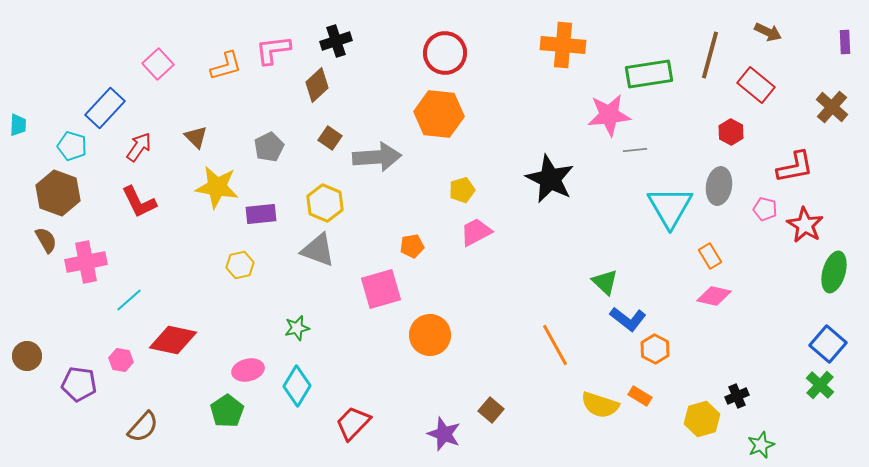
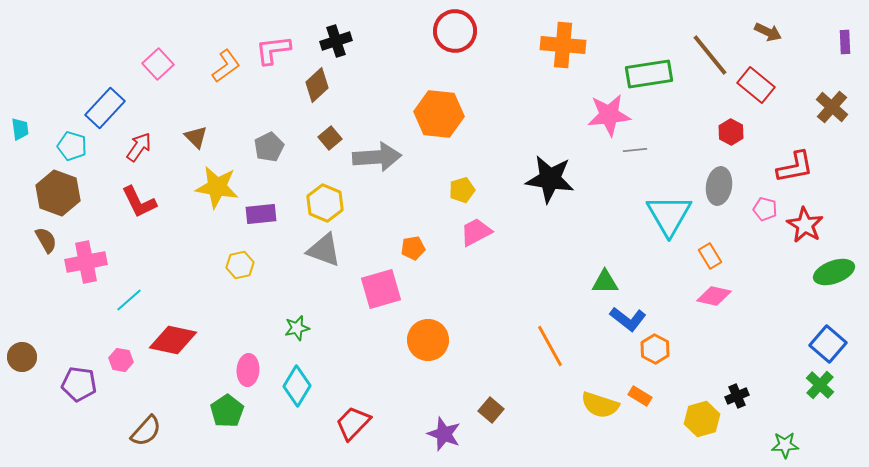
red circle at (445, 53): moved 10 px right, 22 px up
brown line at (710, 55): rotated 54 degrees counterclockwise
orange L-shape at (226, 66): rotated 20 degrees counterclockwise
cyan trapezoid at (18, 125): moved 2 px right, 4 px down; rotated 10 degrees counterclockwise
brown square at (330, 138): rotated 15 degrees clockwise
black star at (550, 179): rotated 18 degrees counterclockwise
cyan triangle at (670, 207): moved 1 px left, 8 px down
orange pentagon at (412, 246): moved 1 px right, 2 px down
gray triangle at (318, 250): moved 6 px right
green ellipse at (834, 272): rotated 54 degrees clockwise
green triangle at (605, 282): rotated 44 degrees counterclockwise
orange circle at (430, 335): moved 2 px left, 5 px down
orange line at (555, 345): moved 5 px left, 1 px down
brown circle at (27, 356): moved 5 px left, 1 px down
pink ellipse at (248, 370): rotated 72 degrees counterclockwise
brown semicircle at (143, 427): moved 3 px right, 4 px down
green star at (761, 445): moved 24 px right; rotated 20 degrees clockwise
